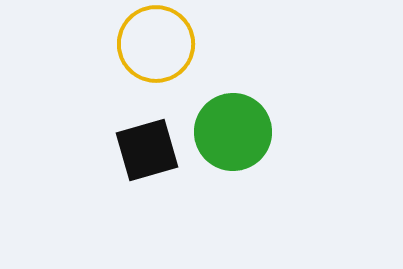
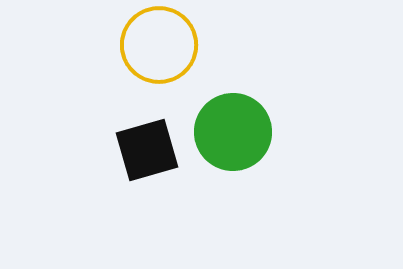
yellow circle: moved 3 px right, 1 px down
